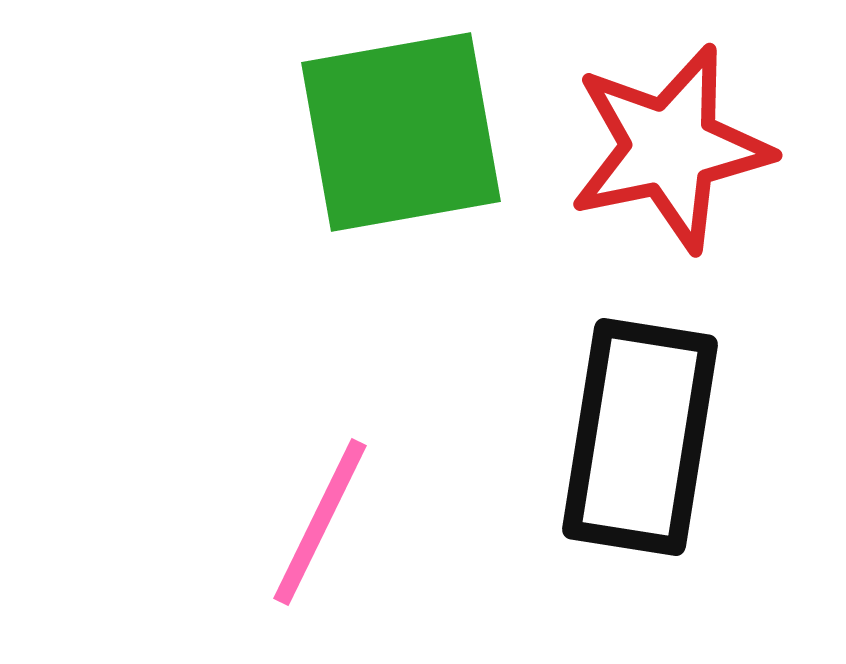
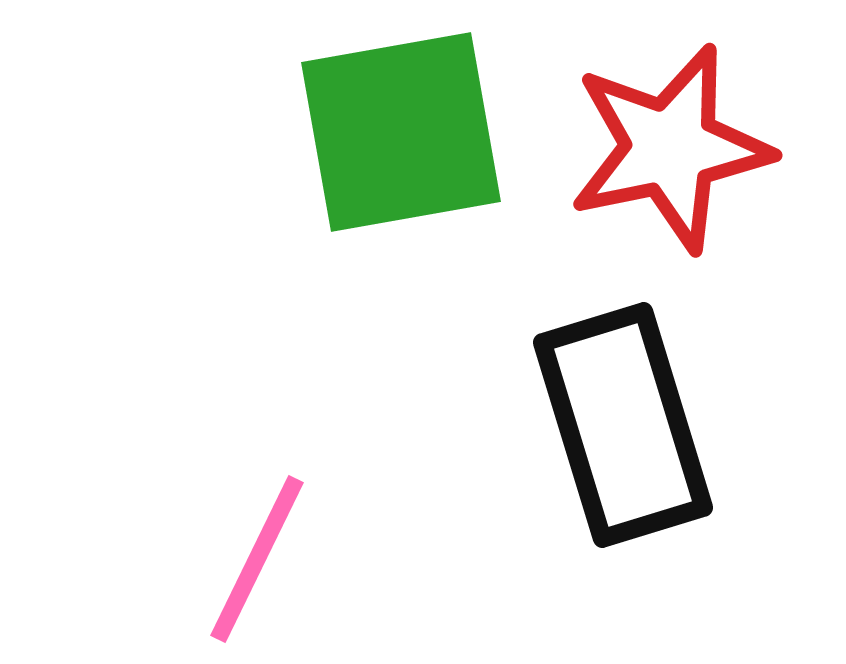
black rectangle: moved 17 px left, 12 px up; rotated 26 degrees counterclockwise
pink line: moved 63 px left, 37 px down
